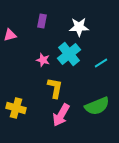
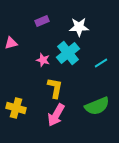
purple rectangle: rotated 56 degrees clockwise
pink triangle: moved 1 px right, 8 px down
cyan cross: moved 1 px left, 1 px up
pink arrow: moved 5 px left
